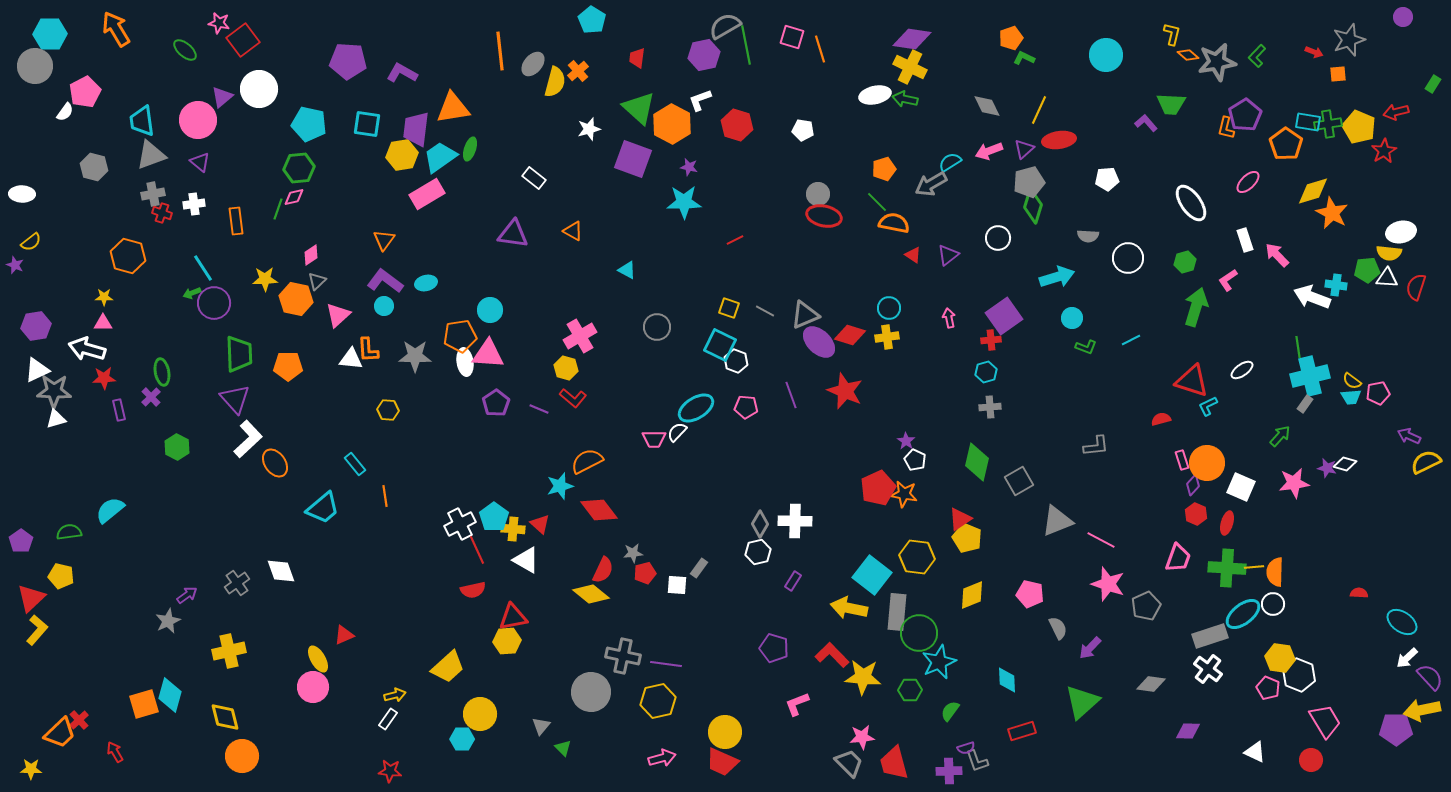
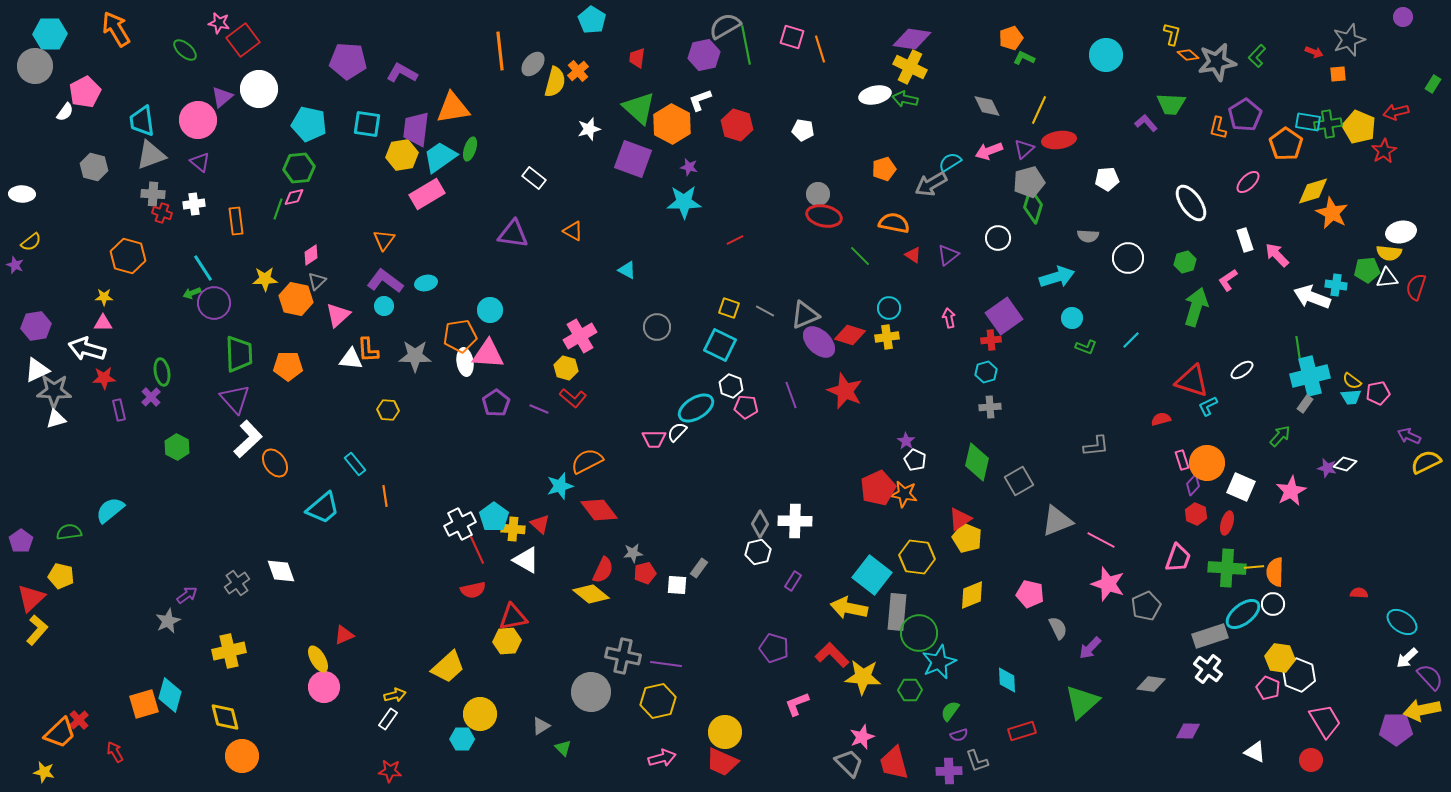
orange L-shape at (1226, 128): moved 8 px left
gray cross at (153, 194): rotated 15 degrees clockwise
green line at (877, 202): moved 17 px left, 54 px down
white triangle at (1387, 278): rotated 10 degrees counterclockwise
cyan line at (1131, 340): rotated 18 degrees counterclockwise
white hexagon at (736, 361): moved 5 px left, 25 px down
pink star at (1294, 483): moved 3 px left, 8 px down; rotated 20 degrees counterclockwise
pink circle at (313, 687): moved 11 px right
gray triangle at (541, 726): rotated 18 degrees clockwise
pink star at (862, 737): rotated 15 degrees counterclockwise
purple semicircle at (966, 748): moved 7 px left, 13 px up
yellow star at (31, 769): moved 13 px right, 3 px down; rotated 10 degrees clockwise
